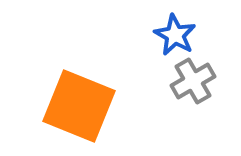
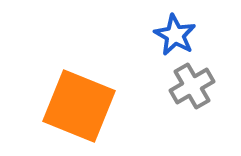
gray cross: moved 1 px left, 5 px down
